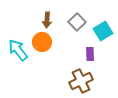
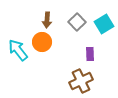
cyan square: moved 1 px right, 7 px up
